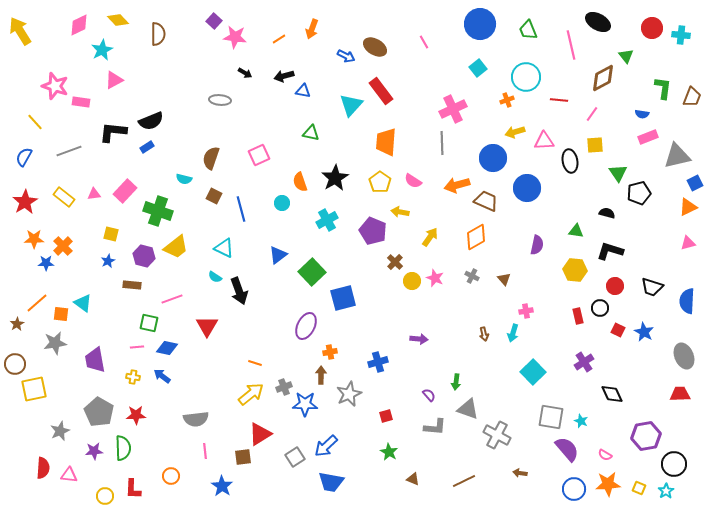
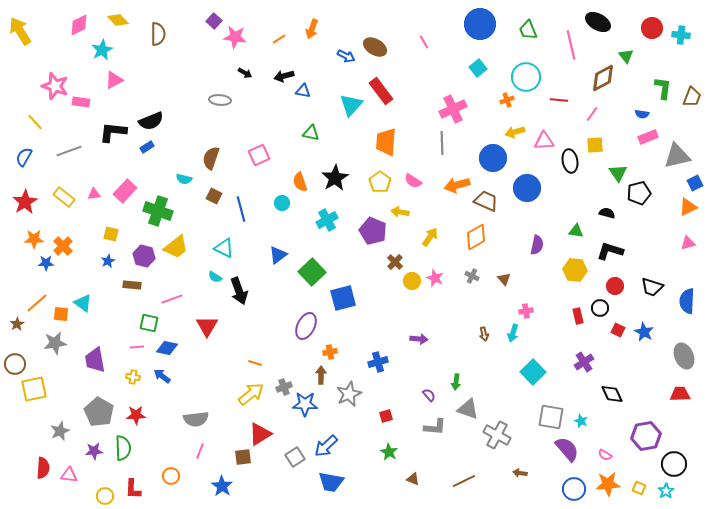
pink line at (205, 451): moved 5 px left; rotated 28 degrees clockwise
